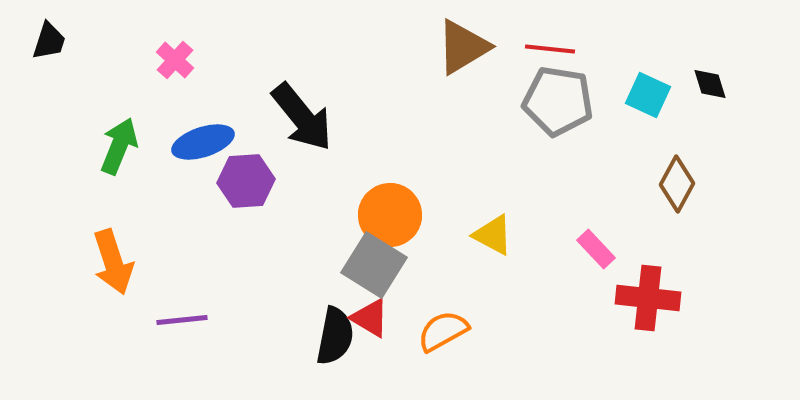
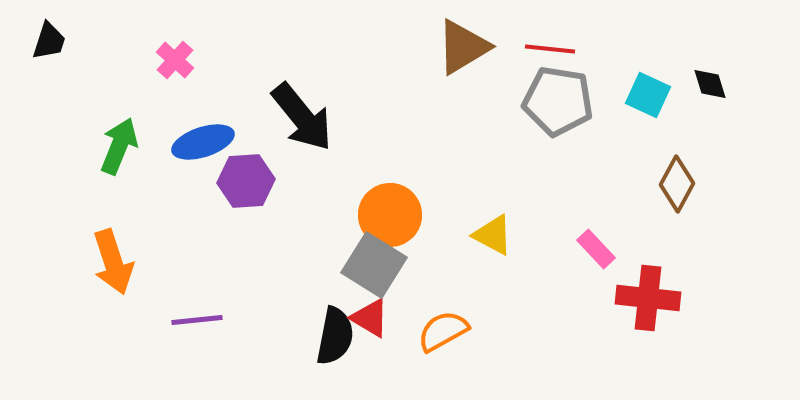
purple line: moved 15 px right
